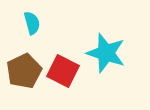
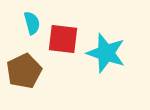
red square: moved 32 px up; rotated 20 degrees counterclockwise
